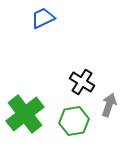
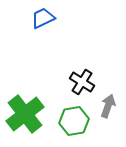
gray arrow: moved 1 px left, 1 px down
